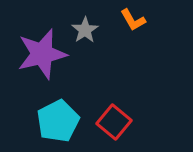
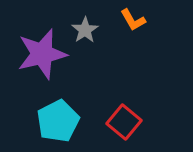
red square: moved 10 px right
